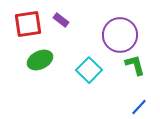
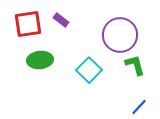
green ellipse: rotated 20 degrees clockwise
